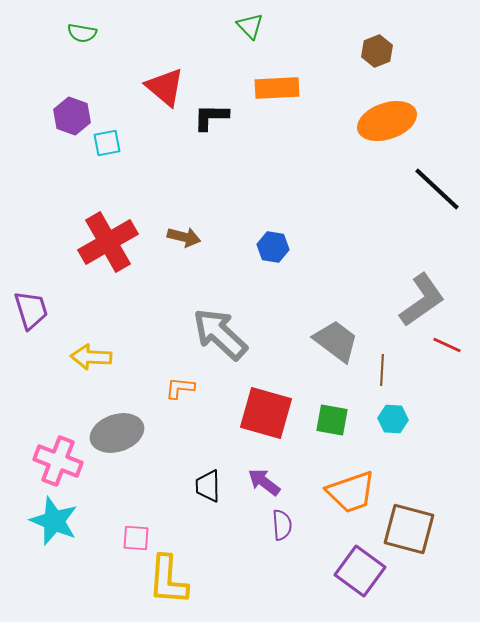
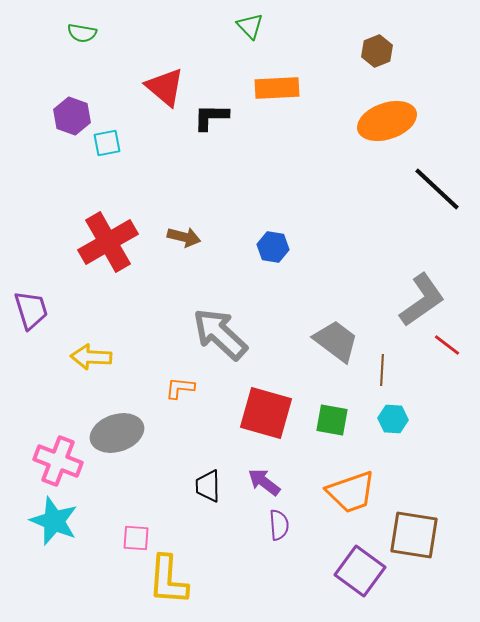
red line: rotated 12 degrees clockwise
purple semicircle: moved 3 px left
brown square: moved 5 px right, 6 px down; rotated 6 degrees counterclockwise
